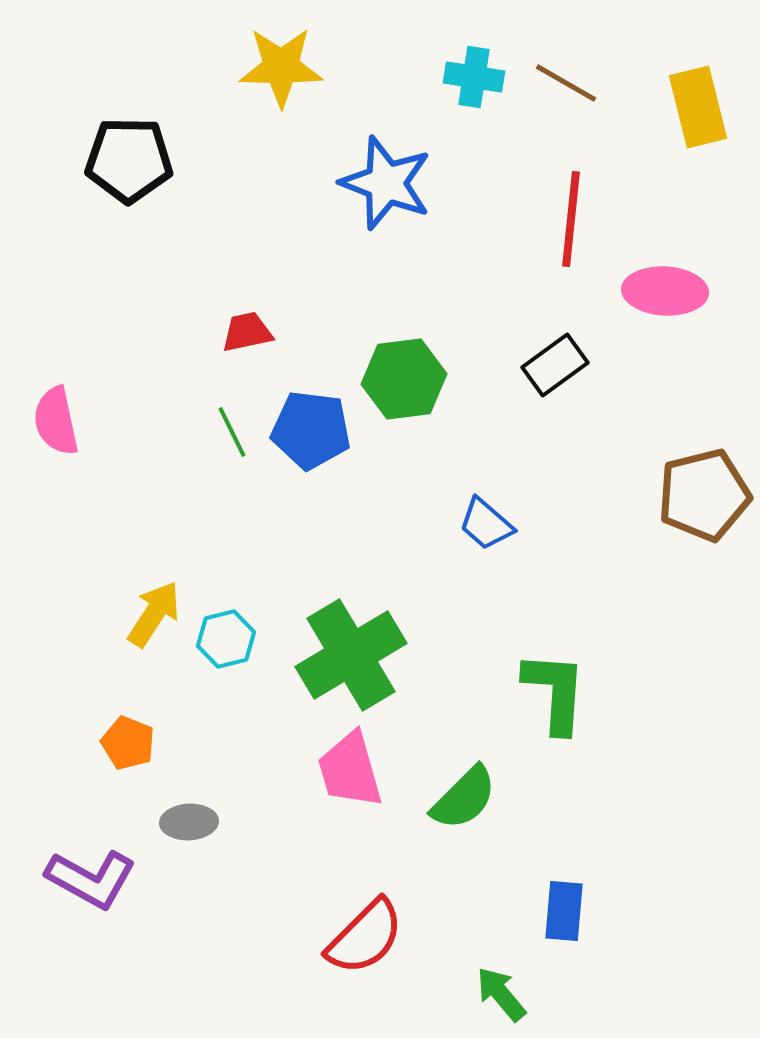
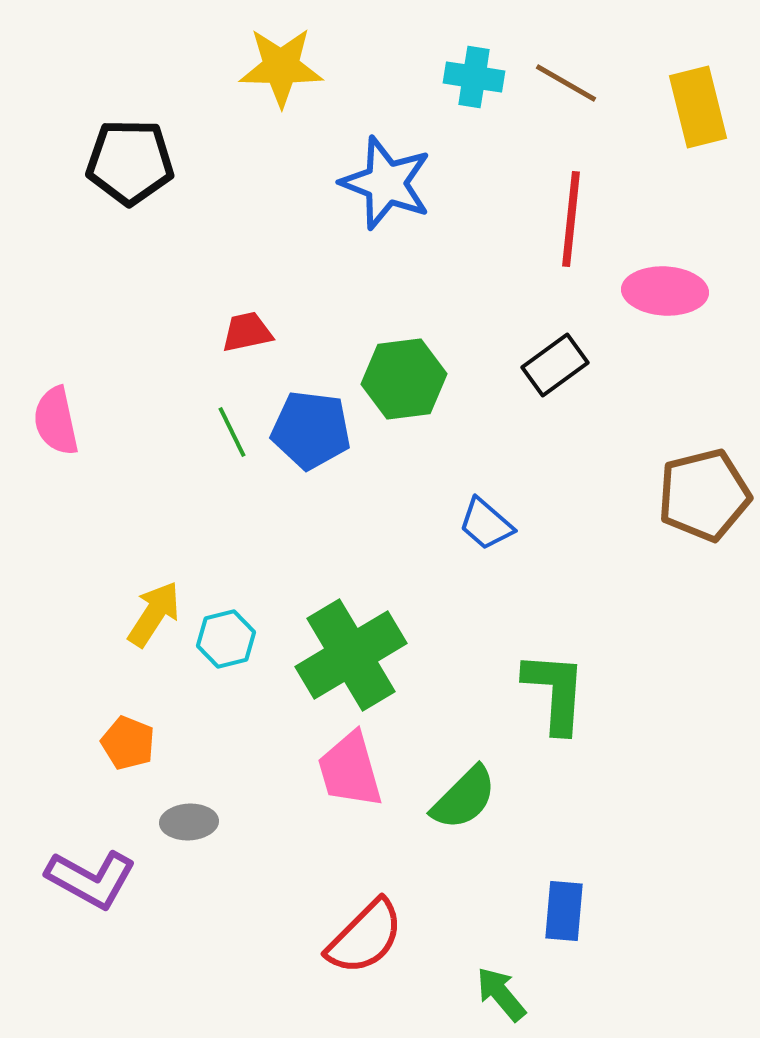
black pentagon: moved 1 px right, 2 px down
